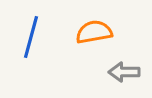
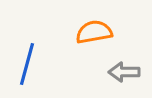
blue line: moved 4 px left, 27 px down
